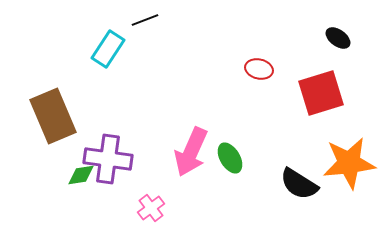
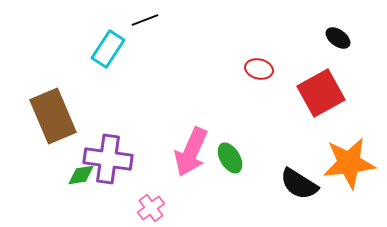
red square: rotated 12 degrees counterclockwise
